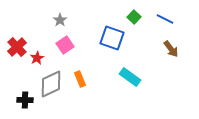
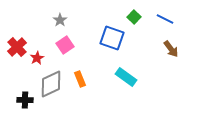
cyan rectangle: moved 4 px left
